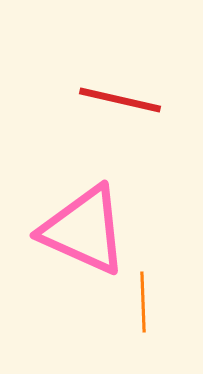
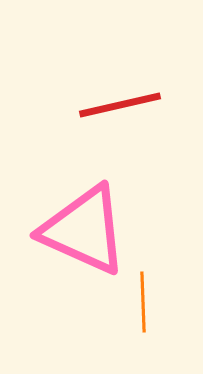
red line: moved 5 px down; rotated 26 degrees counterclockwise
